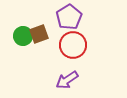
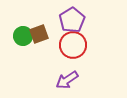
purple pentagon: moved 3 px right, 3 px down
